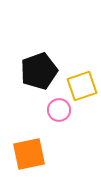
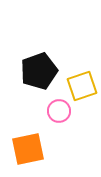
pink circle: moved 1 px down
orange square: moved 1 px left, 5 px up
